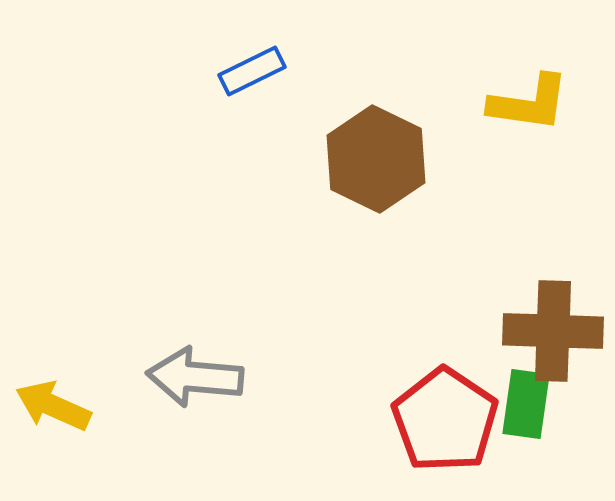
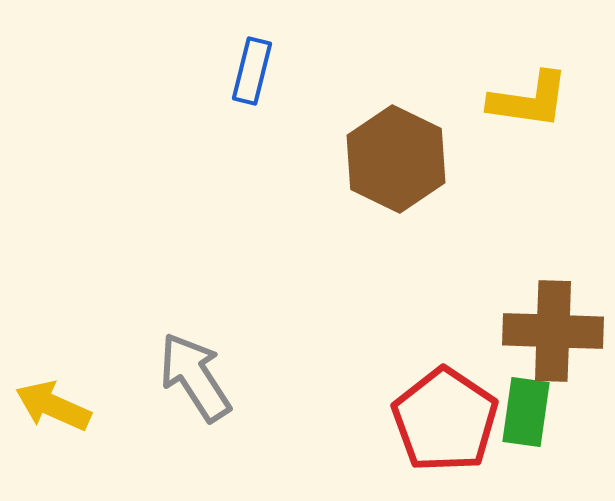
blue rectangle: rotated 50 degrees counterclockwise
yellow L-shape: moved 3 px up
brown hexagon: moved 20 px right
gray arrow: rotated 52 degrees clockwise
green rectangle: moved 8 px down
